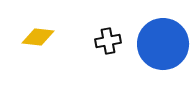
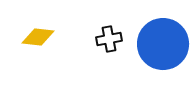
black cross: moved 1 px right, 2 px up
